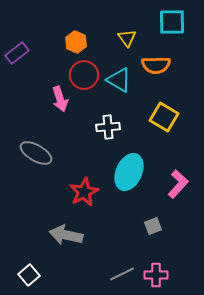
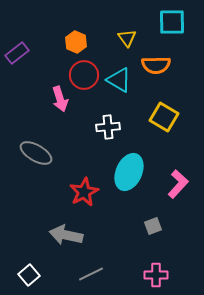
gray line: moved 31 px left
